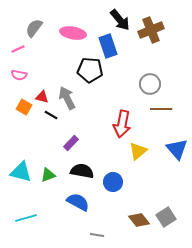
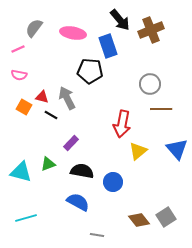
black pentagon: moved 1 px down
green triangle: moved 11 px up
